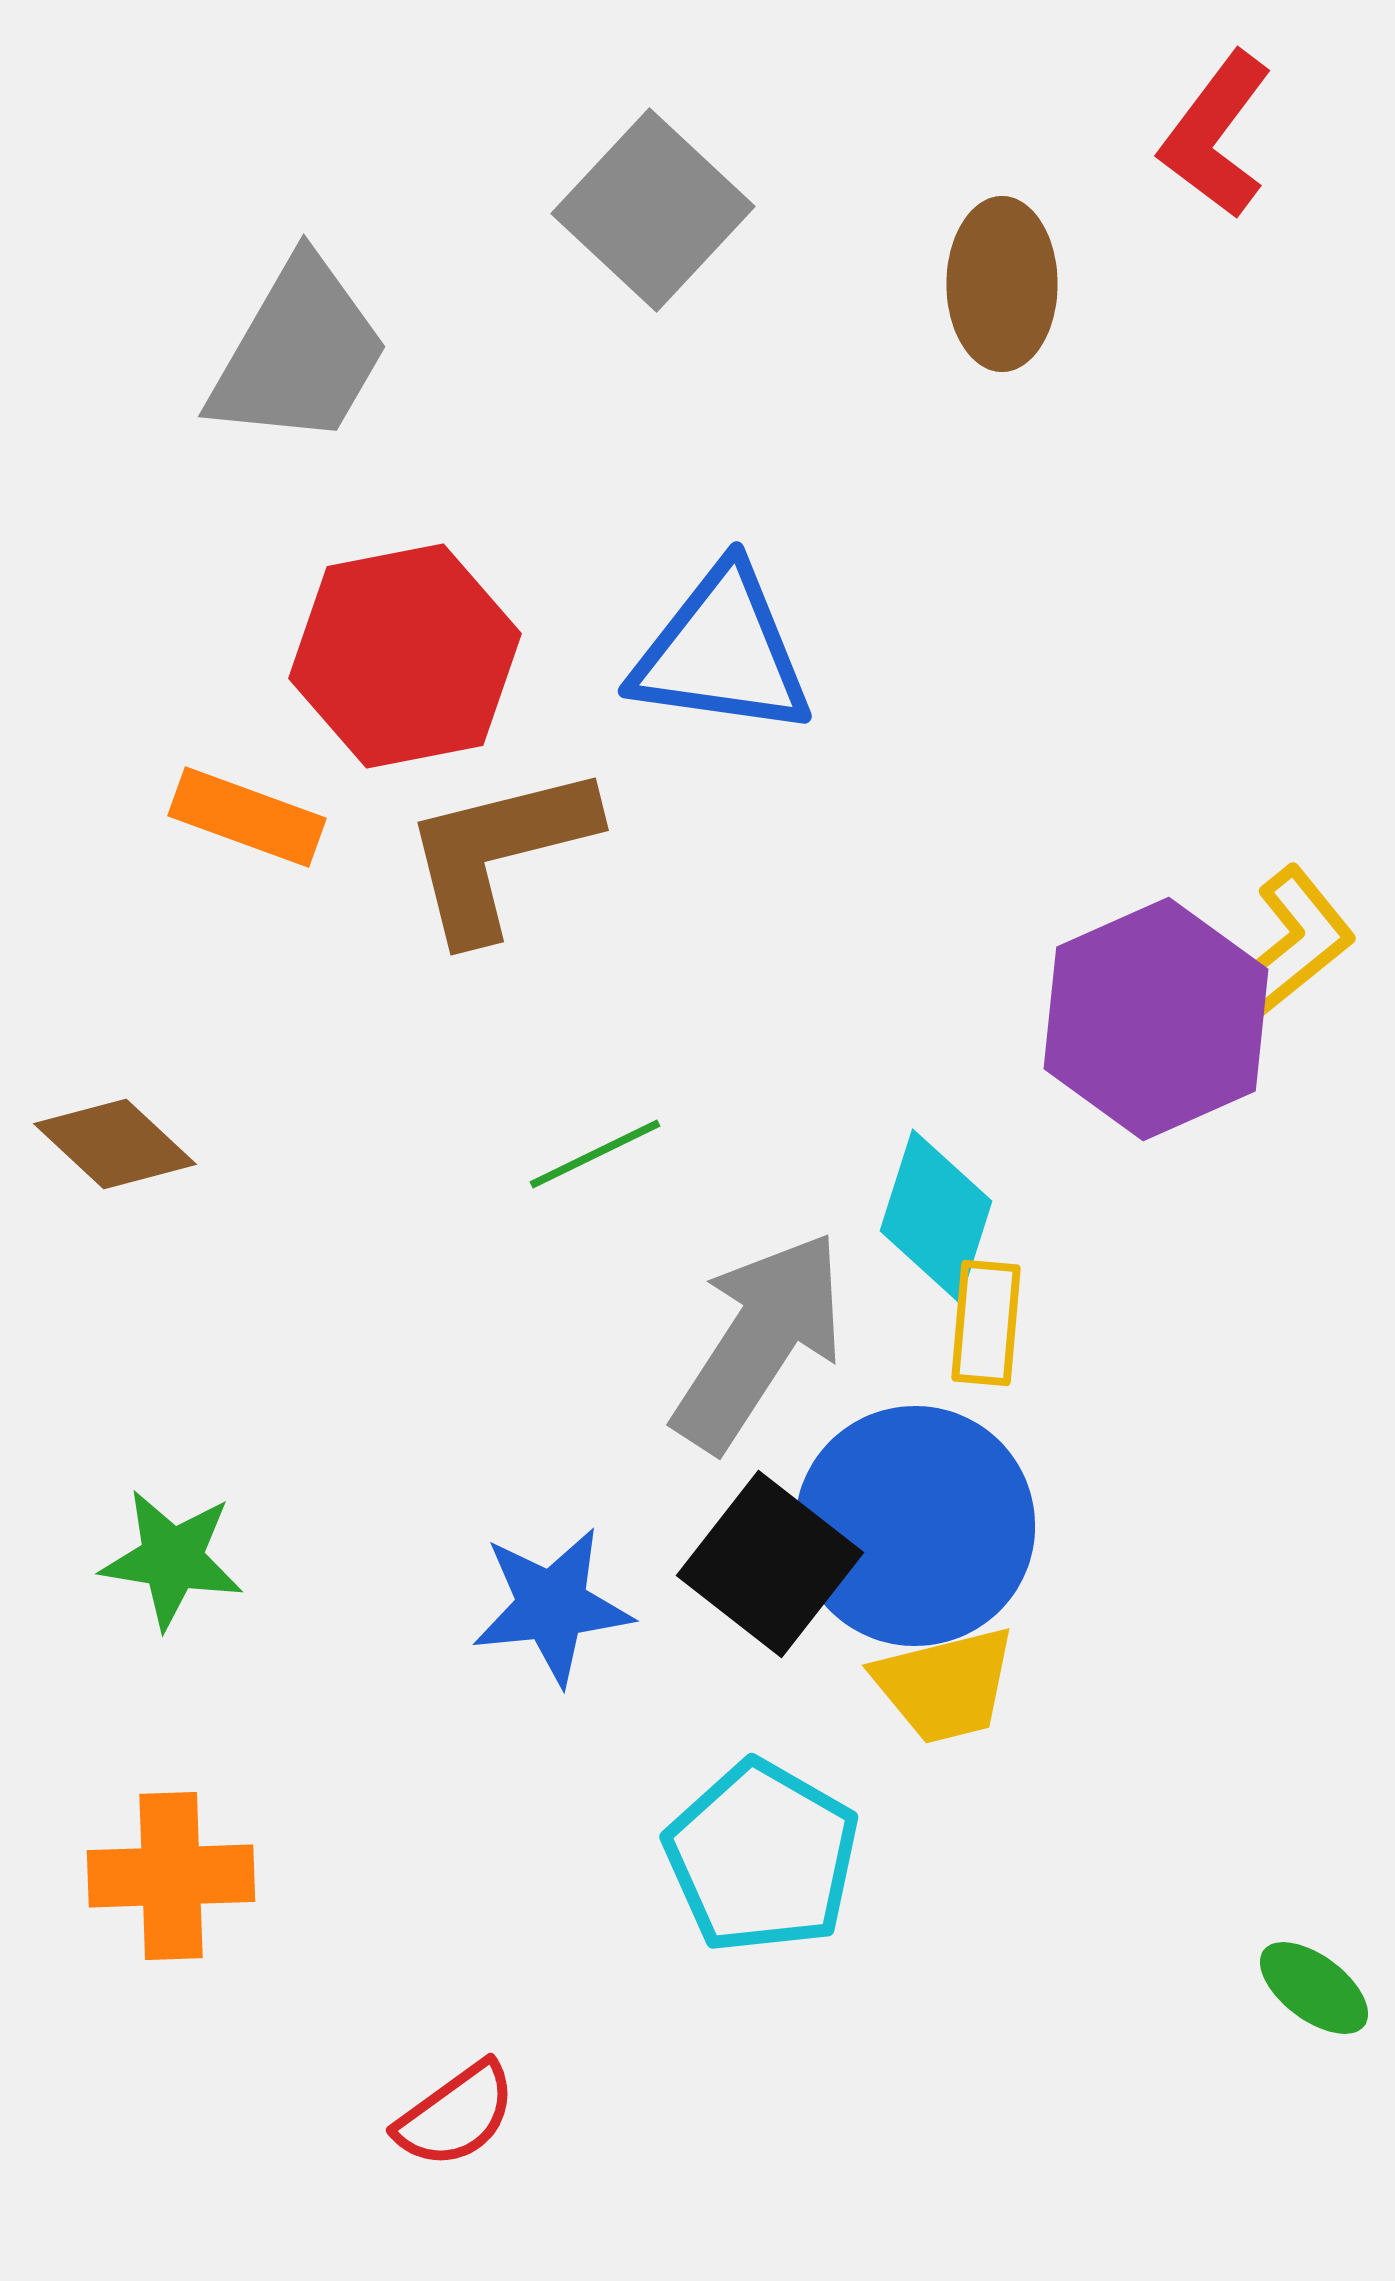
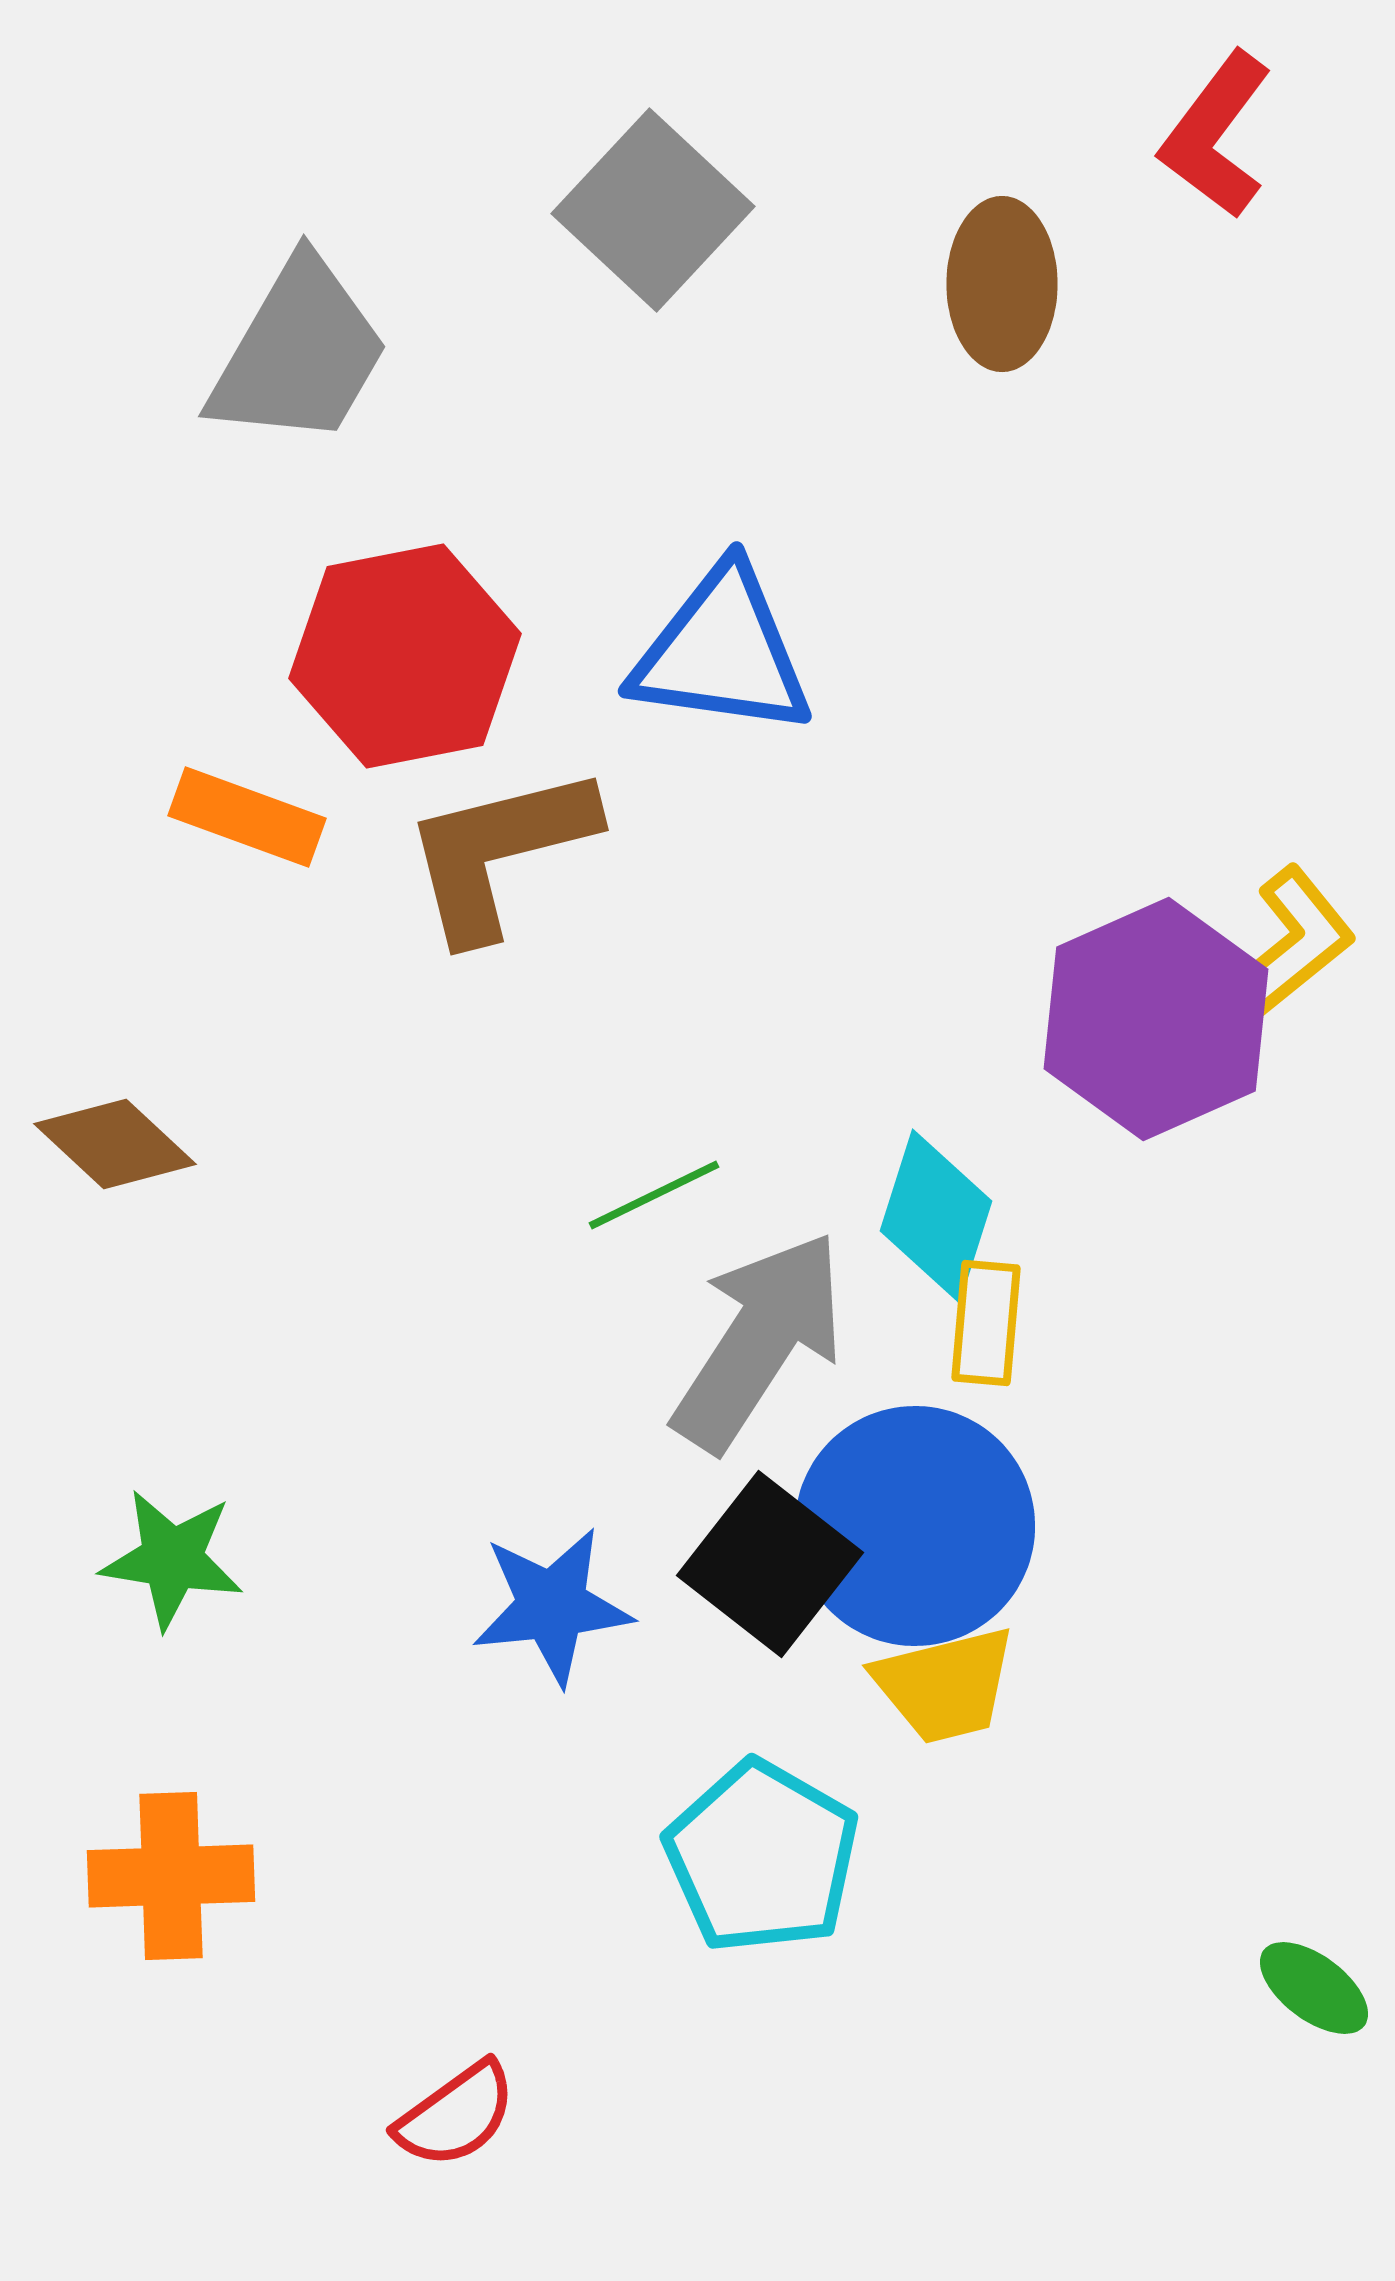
green line: moved 59 px right, 41 px down
